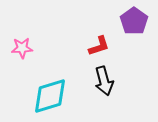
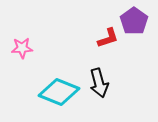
red L-shape: moved 9 px right, 8 px up
black arrow: moved 5 px left, 2 px down
cyan diamond: moved 9 px right, 4 px up; rotated 39 degrees clockwise
